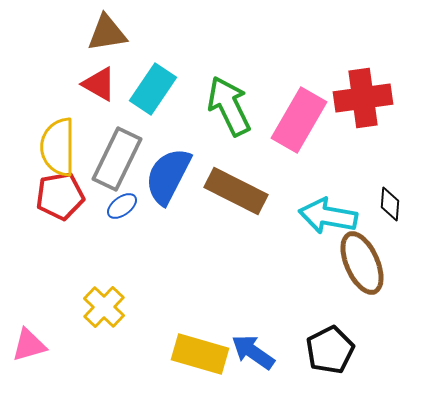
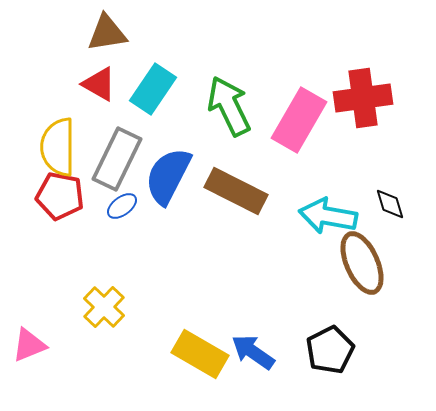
red pentagon: rotated 21 degrees clockwise
black diamond: rotated 20 degrees counterclockwise
pink triangle: rotated 6 degrees counterclockwise
yellow rectangle: rotated 14 degrees clockwise
